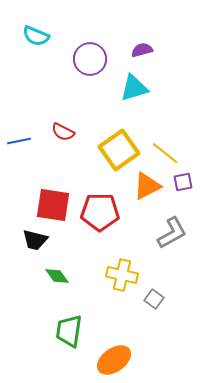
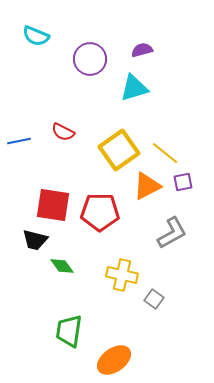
green diamond: moved 5 px right, 10 px up
